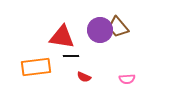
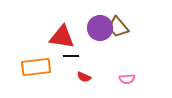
purple circle: moved 2 px up
